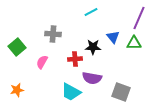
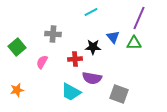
gray square: moved 2 px left, 2 px down
